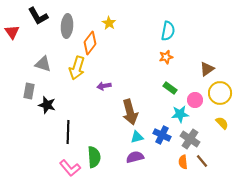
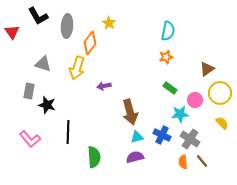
pink L-shape: moved 40 px left, 29 px up
